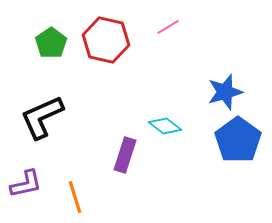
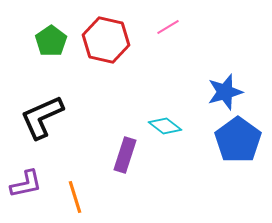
green pentagon: moved 2 px up
